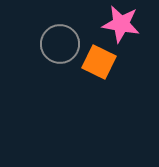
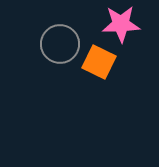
pink star: rotated 12 degrees counterclockwise
